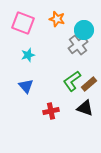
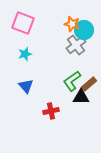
orange star: moved 15 px right, 5 px down
gray cross: moved 2 px left
cyan star: moved 3 px left, 1 px up
black triangle: moved 4 px left, 11 px up; rotated 18 degrees counterclockwise
